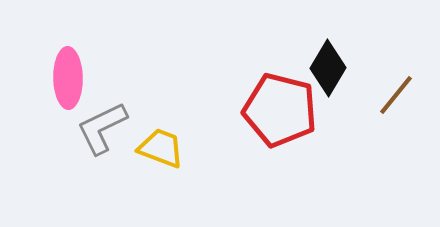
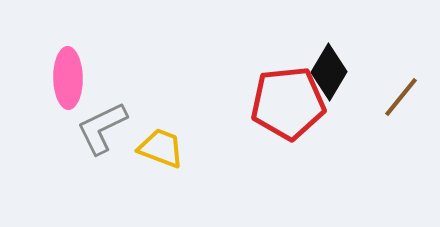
black diamond: moved 1 px right, 4 px down
brown line: moved 5 px right, 2 px down
red pentagon: moved 8 px right, 7 px up; rotated 20 degrees counterclockwise
